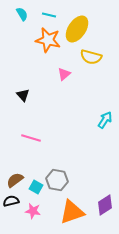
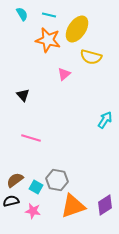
orange triangle: moved 1 px right, 6 px up
